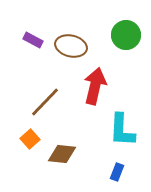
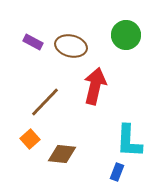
purple rectangle: moved 2 px down
cyan L-shape: moved 7 px right, 11 px down
